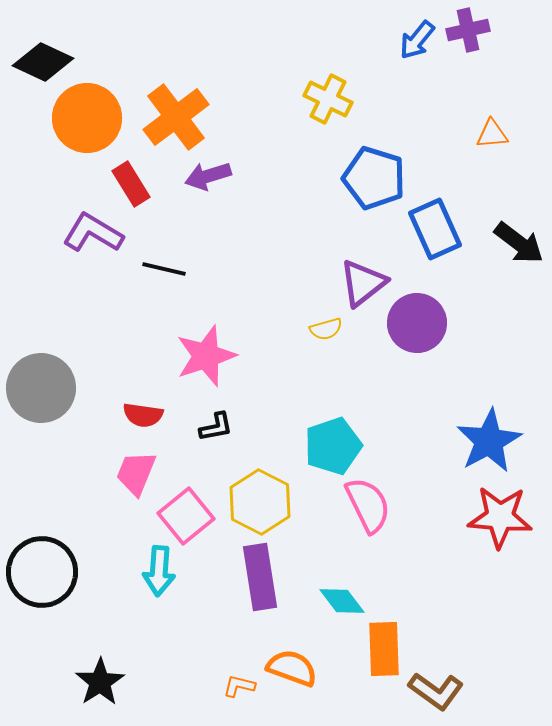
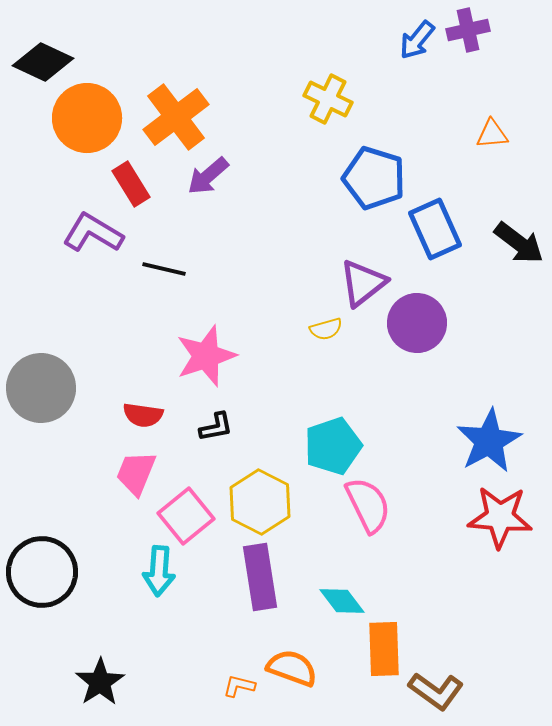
purple arrow: rotated 24 degrees counterclockwise
